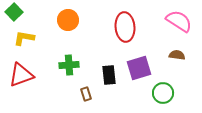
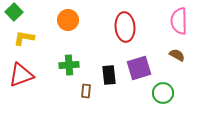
pink semicircle: rotated 124 degrees counterclockwise
brown semicircle: rotated 21 degrees clockwise
brown rectangle: moved 3 px up; rotated 24 degrees clockwise
